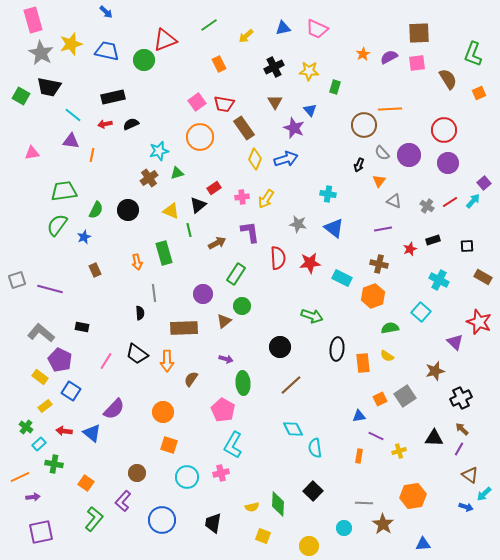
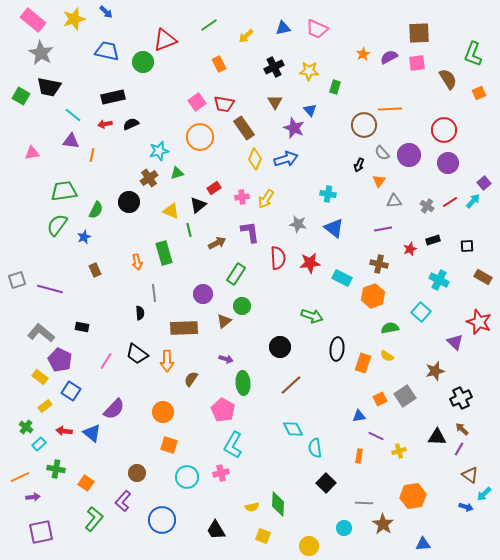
pink rectangle at (33, 20): rotated 35 degrees counterclockwise
yellow star at (71, 44): moved 3 px right, 25 px up
green circle at (144, 60): moved 1 px left, 2 px down
gray triangle at (394, 201): rotated 28 degrees counterclockwise
black circle at (128, 210): moved 1 px right, 8 px up
orange rectangle at (363, 363): rotated 24 degrees clockwise
black triangle at (434, 438): moved 3 px right, 1 px up
green cross at (54, 464): moved 2 px right, 5 px down
black square at (313, 491): moved 13 px right, 8 px up
black trapezoid at (213, 523): moved 3 px right, 7 px down; rotated 40 degrees counterclockwise
